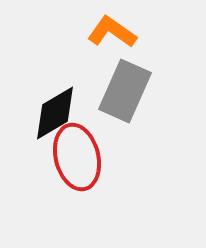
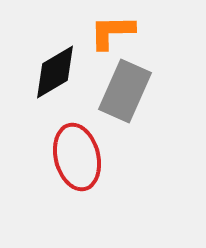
orange L-shape: rotated 36 degrees counterclockwise
black diamond: moved 41 px up
